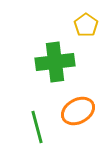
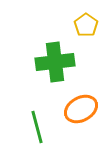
orange ellipse: moved 3 px right, 2 px up
